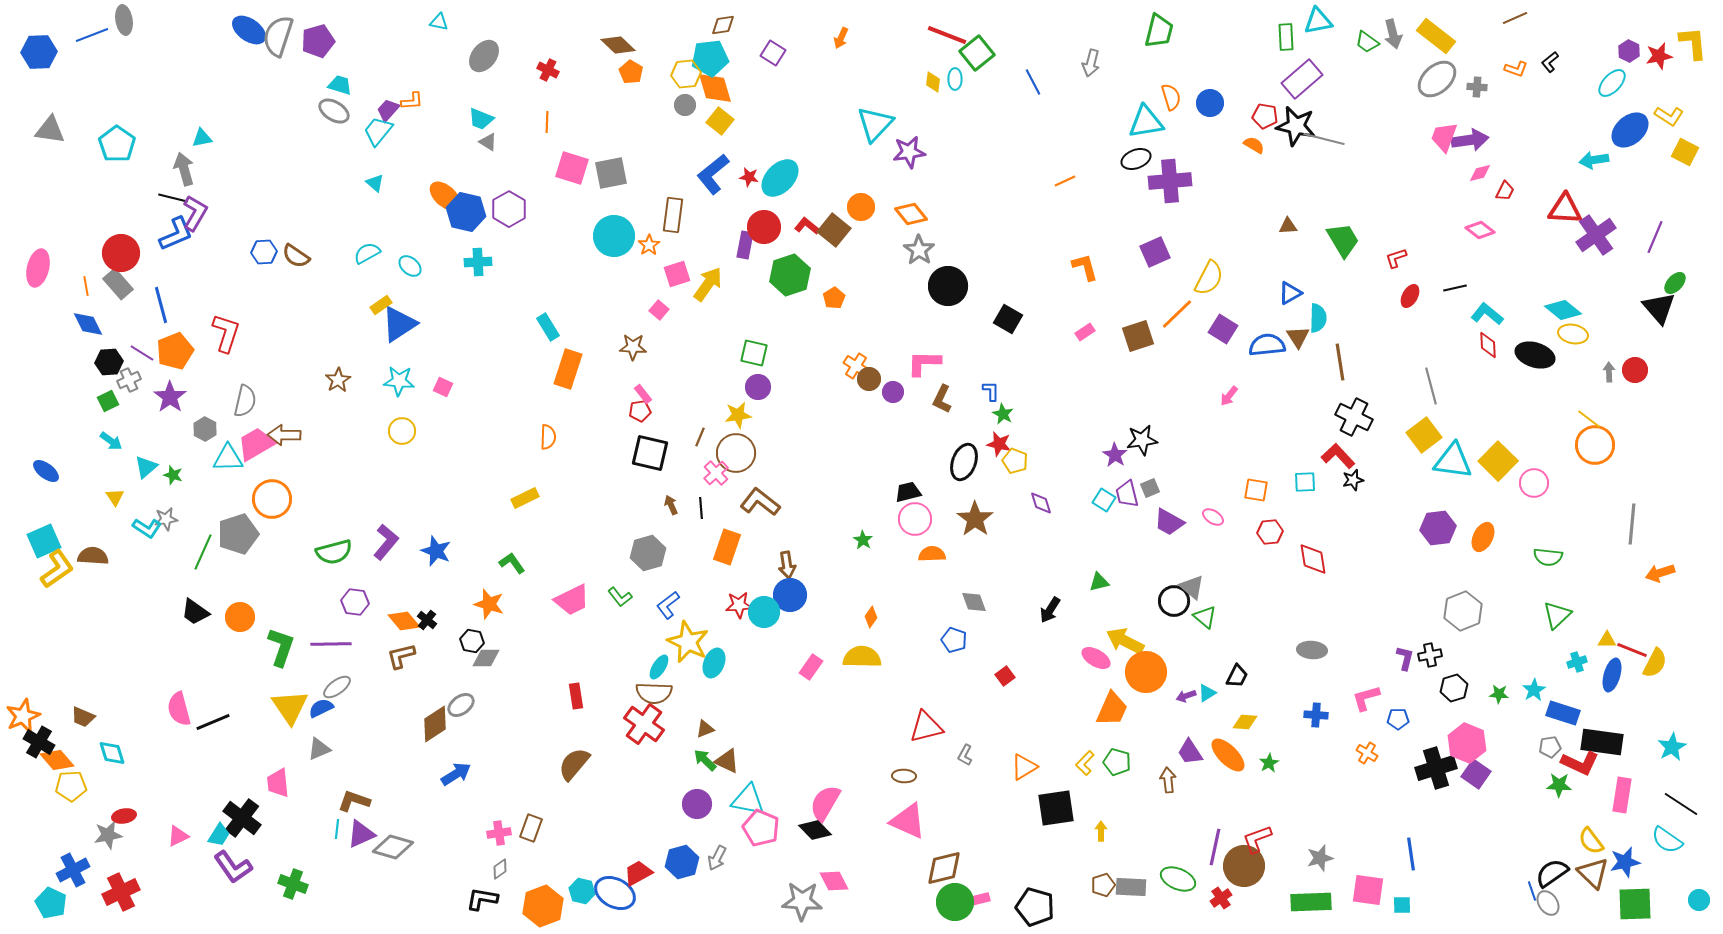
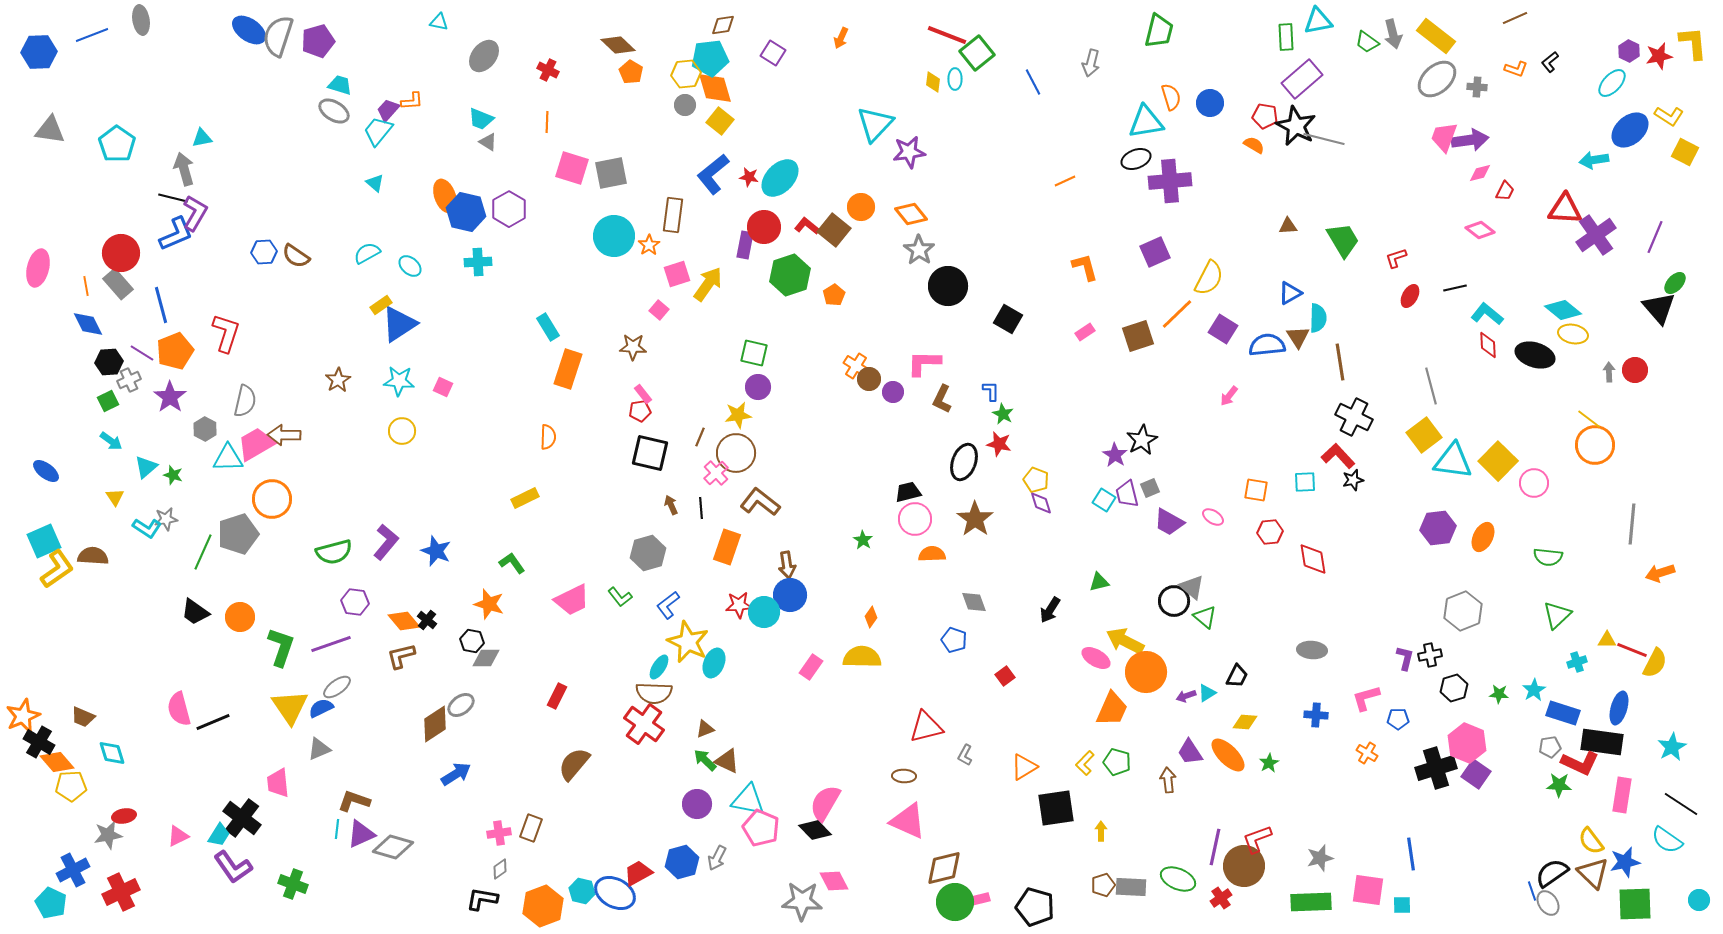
gray ellipse at (124, 20): moved 17 px right
black star at (1296, 126): rotated 15 degrees clockwise
orange ellipse at (445, 196): rotated 28 degrees clockwise
orange pentagon at (834, 298): moved 3 px up
black star at (1142, 440): rotated 20 degrees counterclockwise
yellow pentagon at (1015, 461): moved 21 px right, 19 px down
purple line at (331, 644): rotated 18 degrees counterclockwise
blue ellipse at (1612, 675): moved 7 px right, 33 px down
red rectangle at (576, 696): moved 19 px left; rotated 35 degrees clockwise
orange diamond at (57, 760): moved 2 px down
